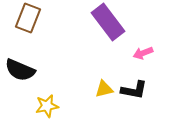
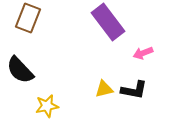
black semicircle: rotated 24 degrees clockwise
